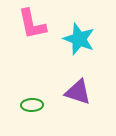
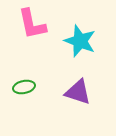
cyan star: moved 1 px right, 2 px down
green ellipse: moved 8 px left, 18 px up; rotated 10 degrees counterclockwise
